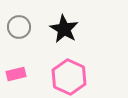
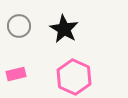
gray circle: moved 1 px up
pink hexagon: moved 5 px right
